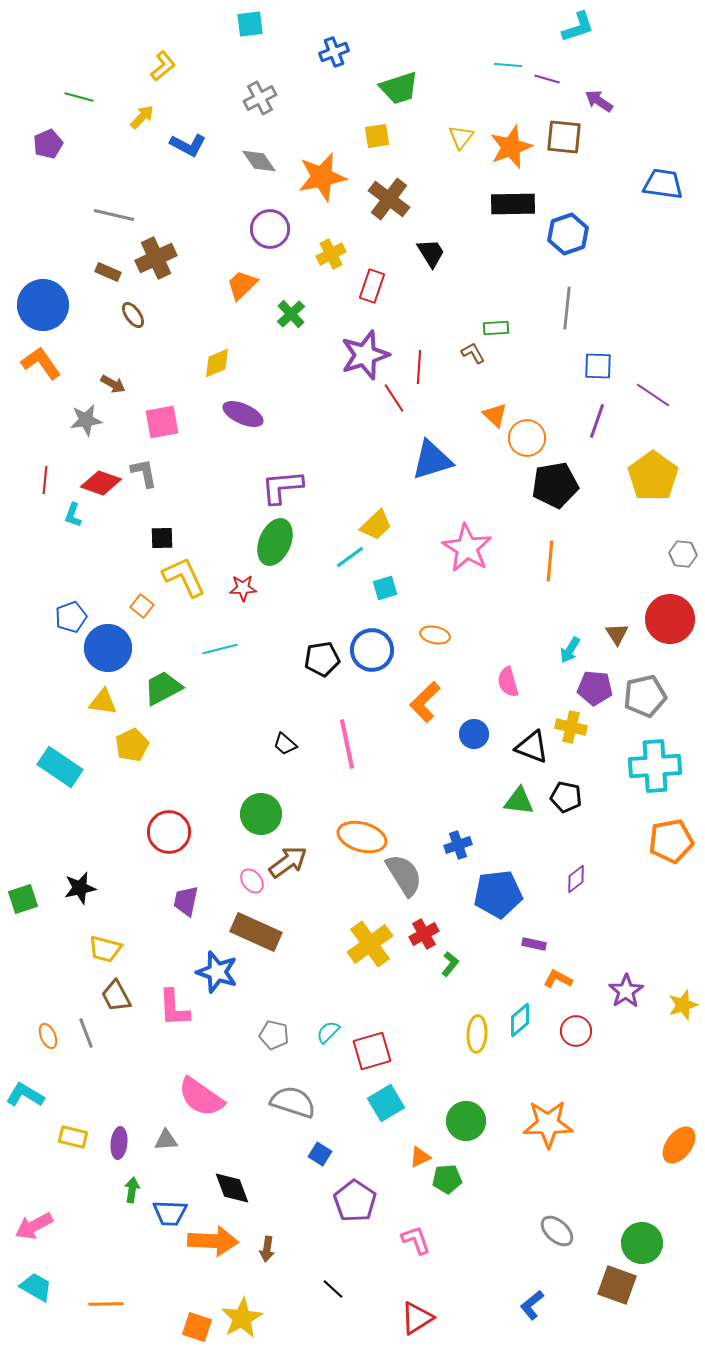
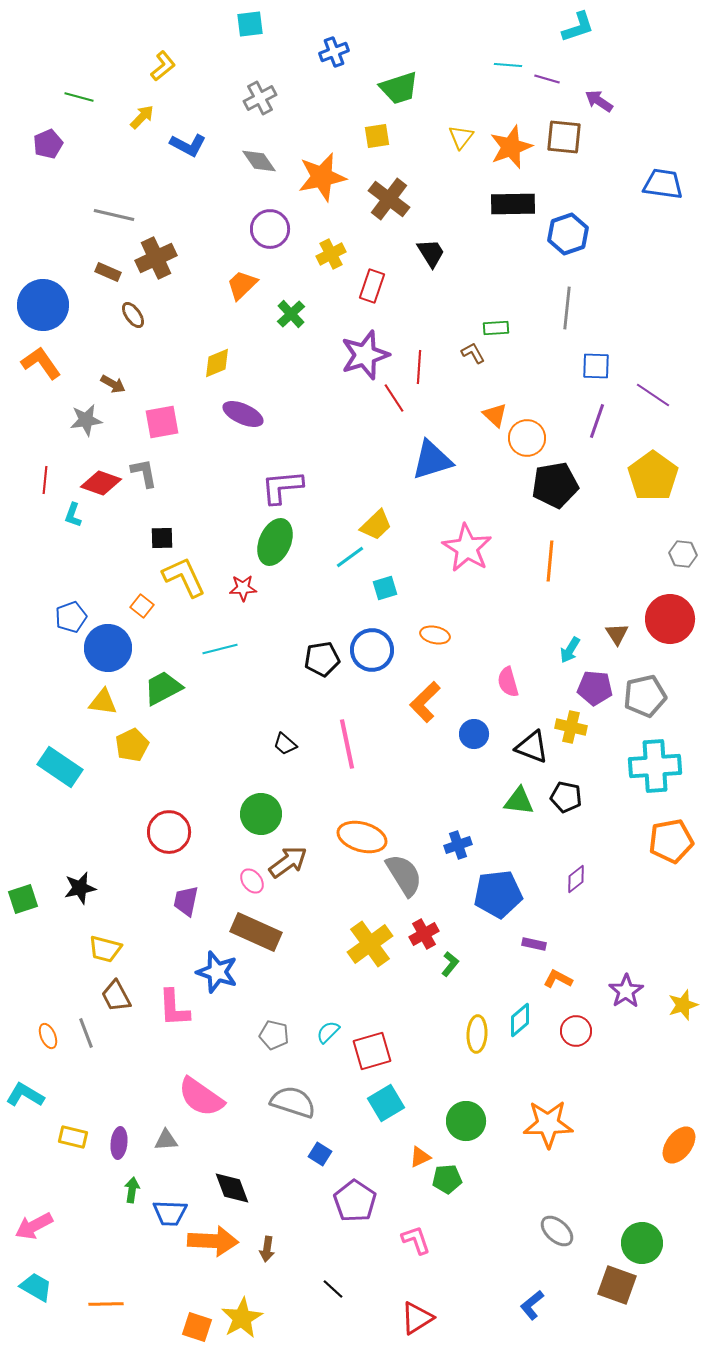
blue square at (598, 366): moved 2 px left
